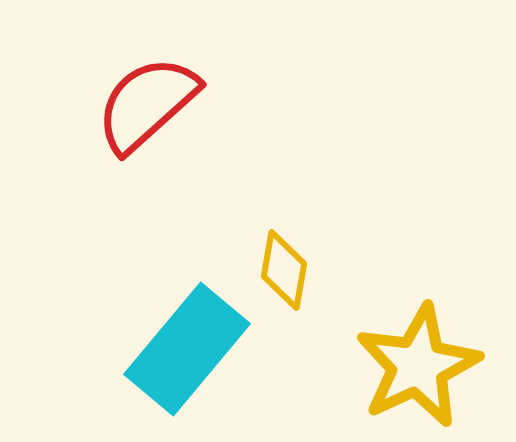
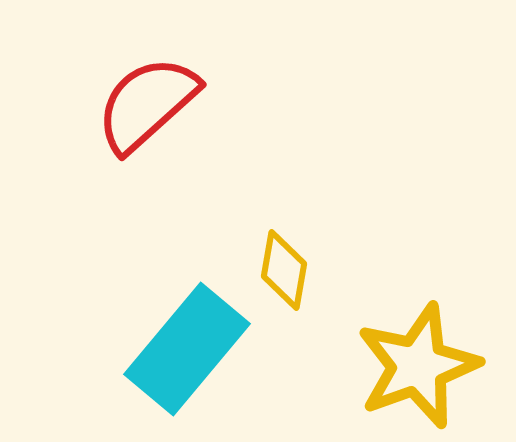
yellow star: rotated 5 degrees clockwise
